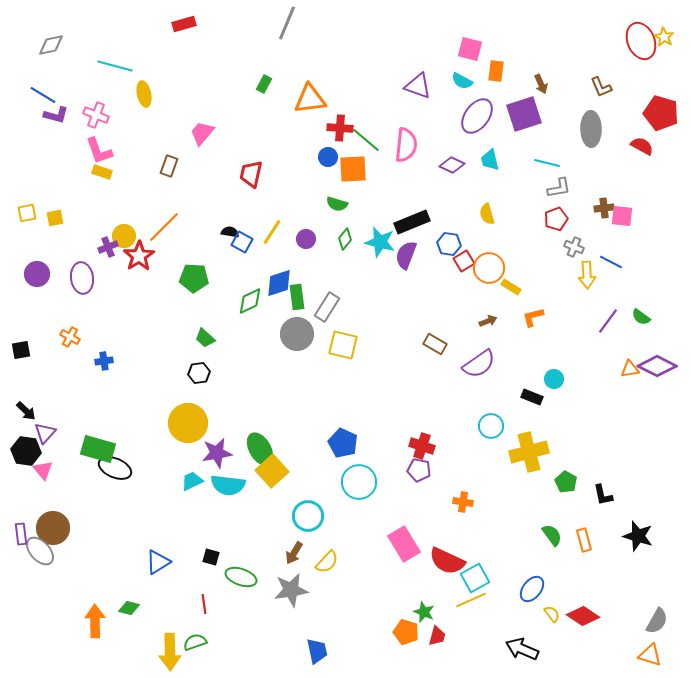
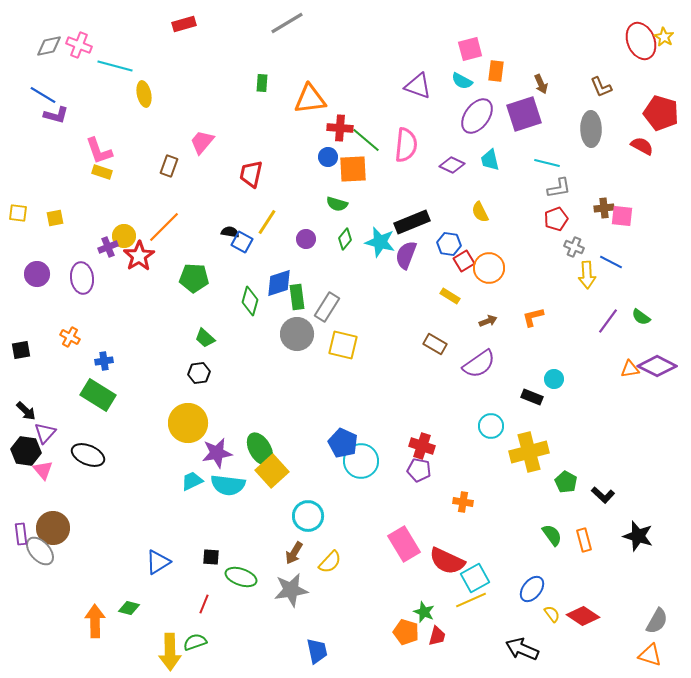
gray line at (287, 23): rotated 36 degrees clockwise
gray diamond at (51, 45): moved 2 px left, 1 px down
pink square at (470, 49): rotated 30 degrees counterclockwise
green rectangle at (264, 84): moved 2 px left, 1 px up; rotated 24 degrees counterclockwise
pink cross at (96, 115): moved 17 px left, 70 px up
pink trapezoid at (202, 133): moved 9 px down
yellow square at (27, 213): moved 9 px left; rotated 18 degrees clockwise
yellow semicircle at (487, 214): moved 7 px left, 2 px up; rotated 10 degrees counterclockwise
yellow line at (272, 232): moved 5 px left, 10 px up
yellow rectangle at (511, 287): moved 61 px left, 9 px down
green diamond at (250, 301): rotated 48 degrees counterclockwise
green rectangle at (98, 449): moved 54 px up; rotated 16 degrees clockwise
black ellipse at (115, 468): moved 27 px left, 13 px up
cyan circle at (359, 482): moved 2 px right, 21 px up
black L-shape at (603, 495): rotated 35 degrees counterclockwise
black square at (211, 557): rotated 12 degrees counterclockwise
yellow semicircle at (327, 562): moved 3 px right
red line at (204, 604): rotated 30 degrees clockwise
